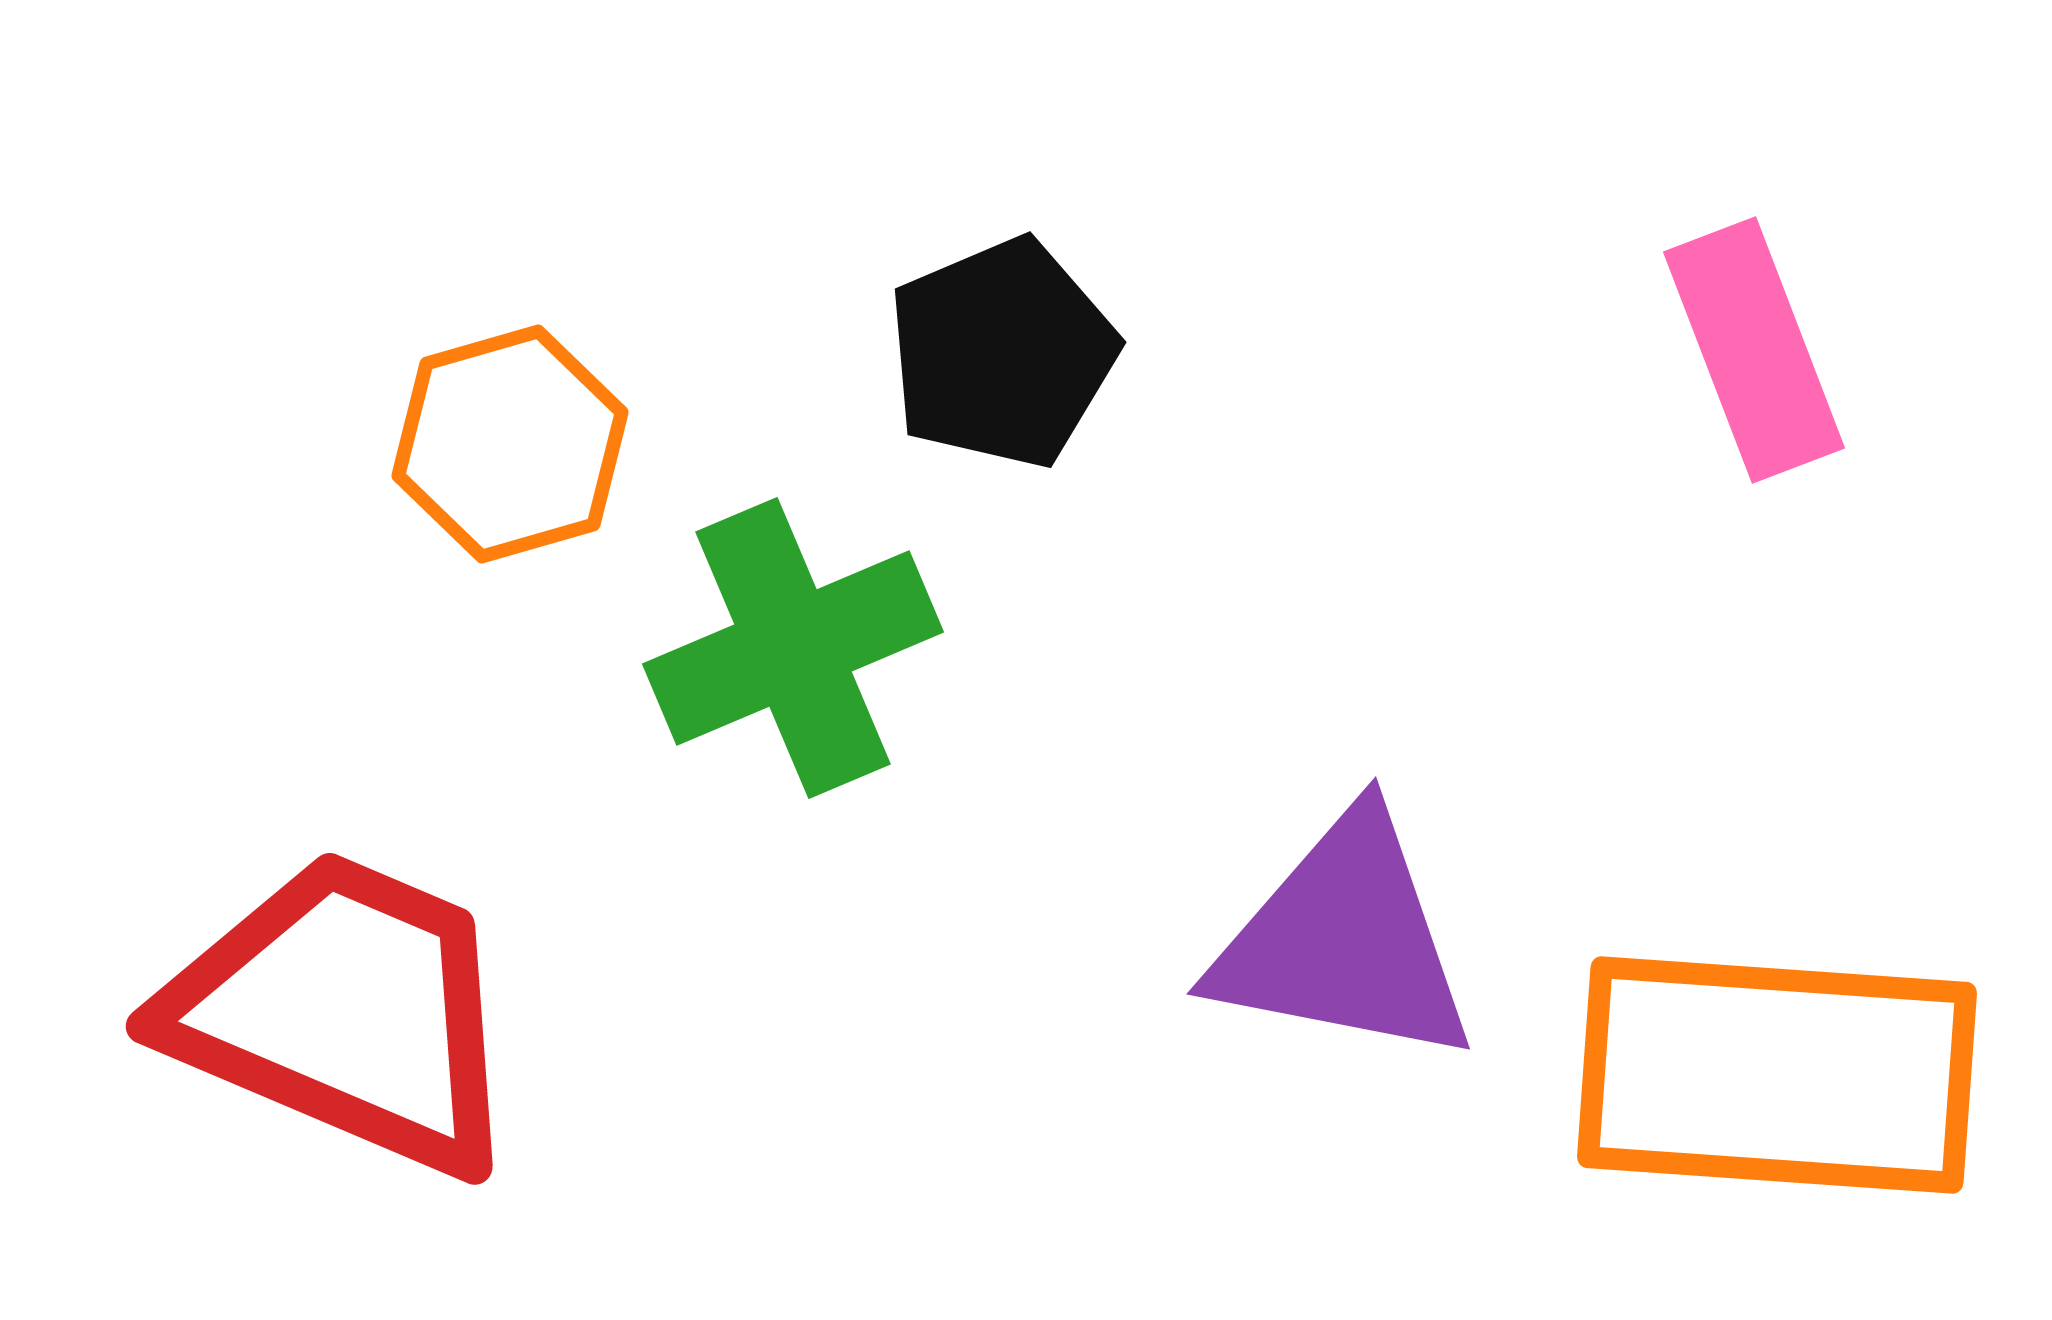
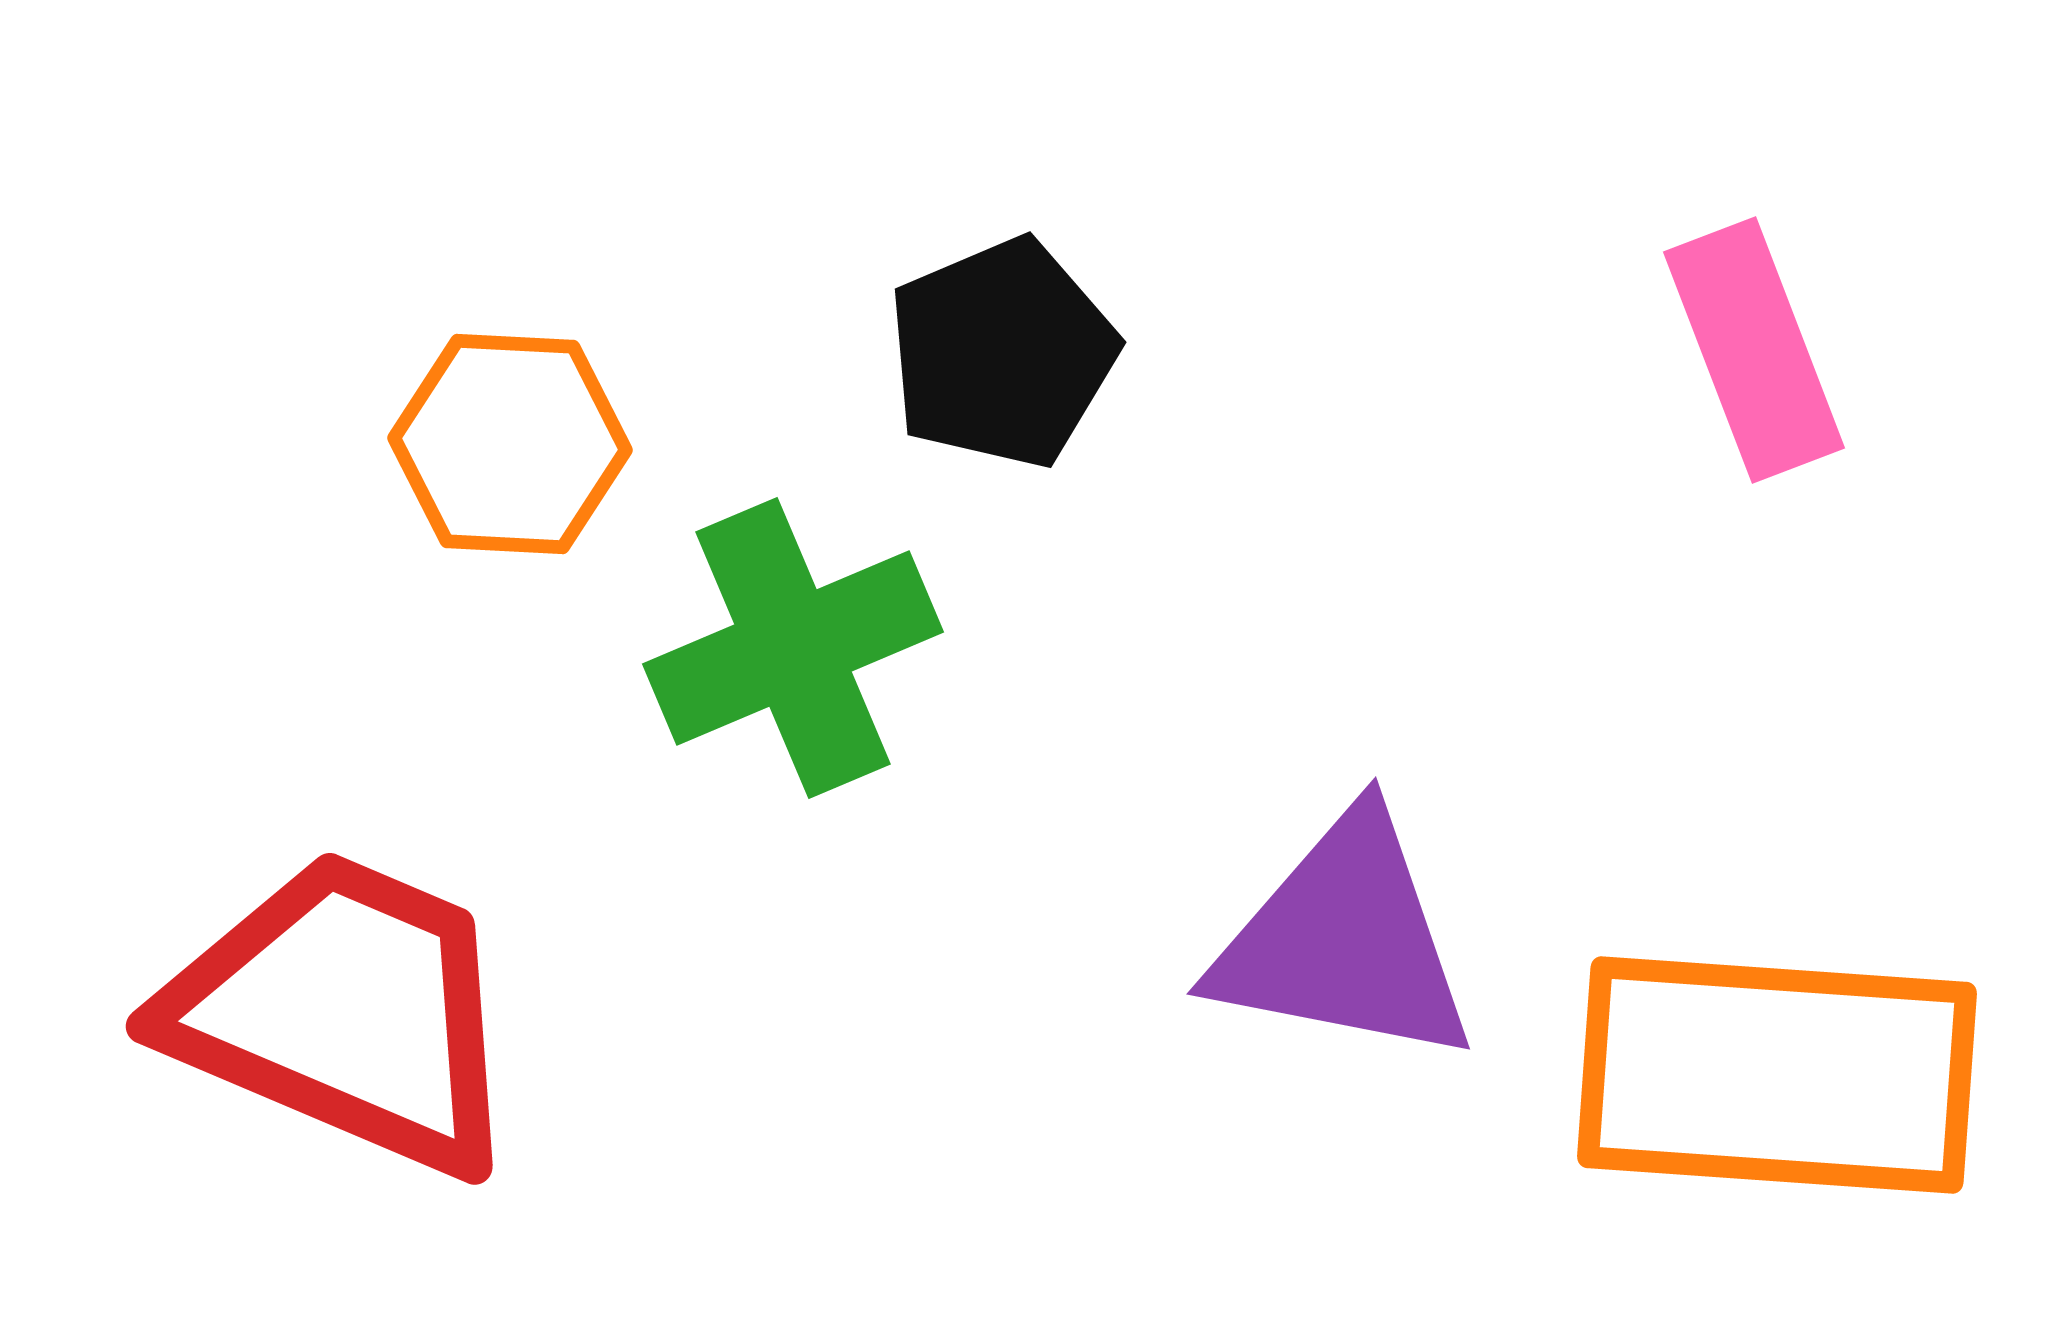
orange hexagon: rotated 19 degrees clockwise
